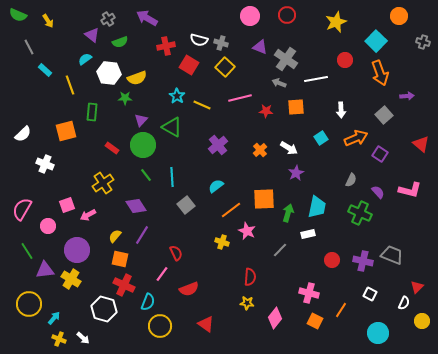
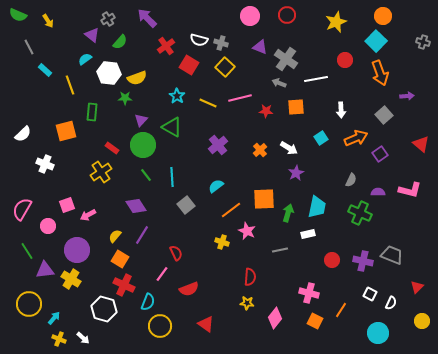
orange circle at (399, 16): moved 16 px left
purple arrow at (147, 18): rotated 15 degrees clockwise
green semicircle at (120, 42): rotated 28 degrees counterclockwise
red cross at (166, 46): rotated 24 degrees counterclockwise
yellow line at (202, 105): moved 6 px right, 2 px up
purple square at (380, 154): rotated 21 degrees clockwise
yellow cross at (103, 183): moved 2 px left, 11 px up
purple semicircle at (378, 192): rotated 48 degrees counterclockwise
gray line at (280, 250): rotated 35 degrees clockwise
orange square at (120, 259): rotated 18 degrees clockwise
white semicircle at (404, 303): moved 13 px left
